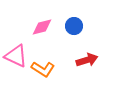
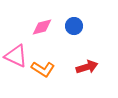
red arrow: moved 7 px down
